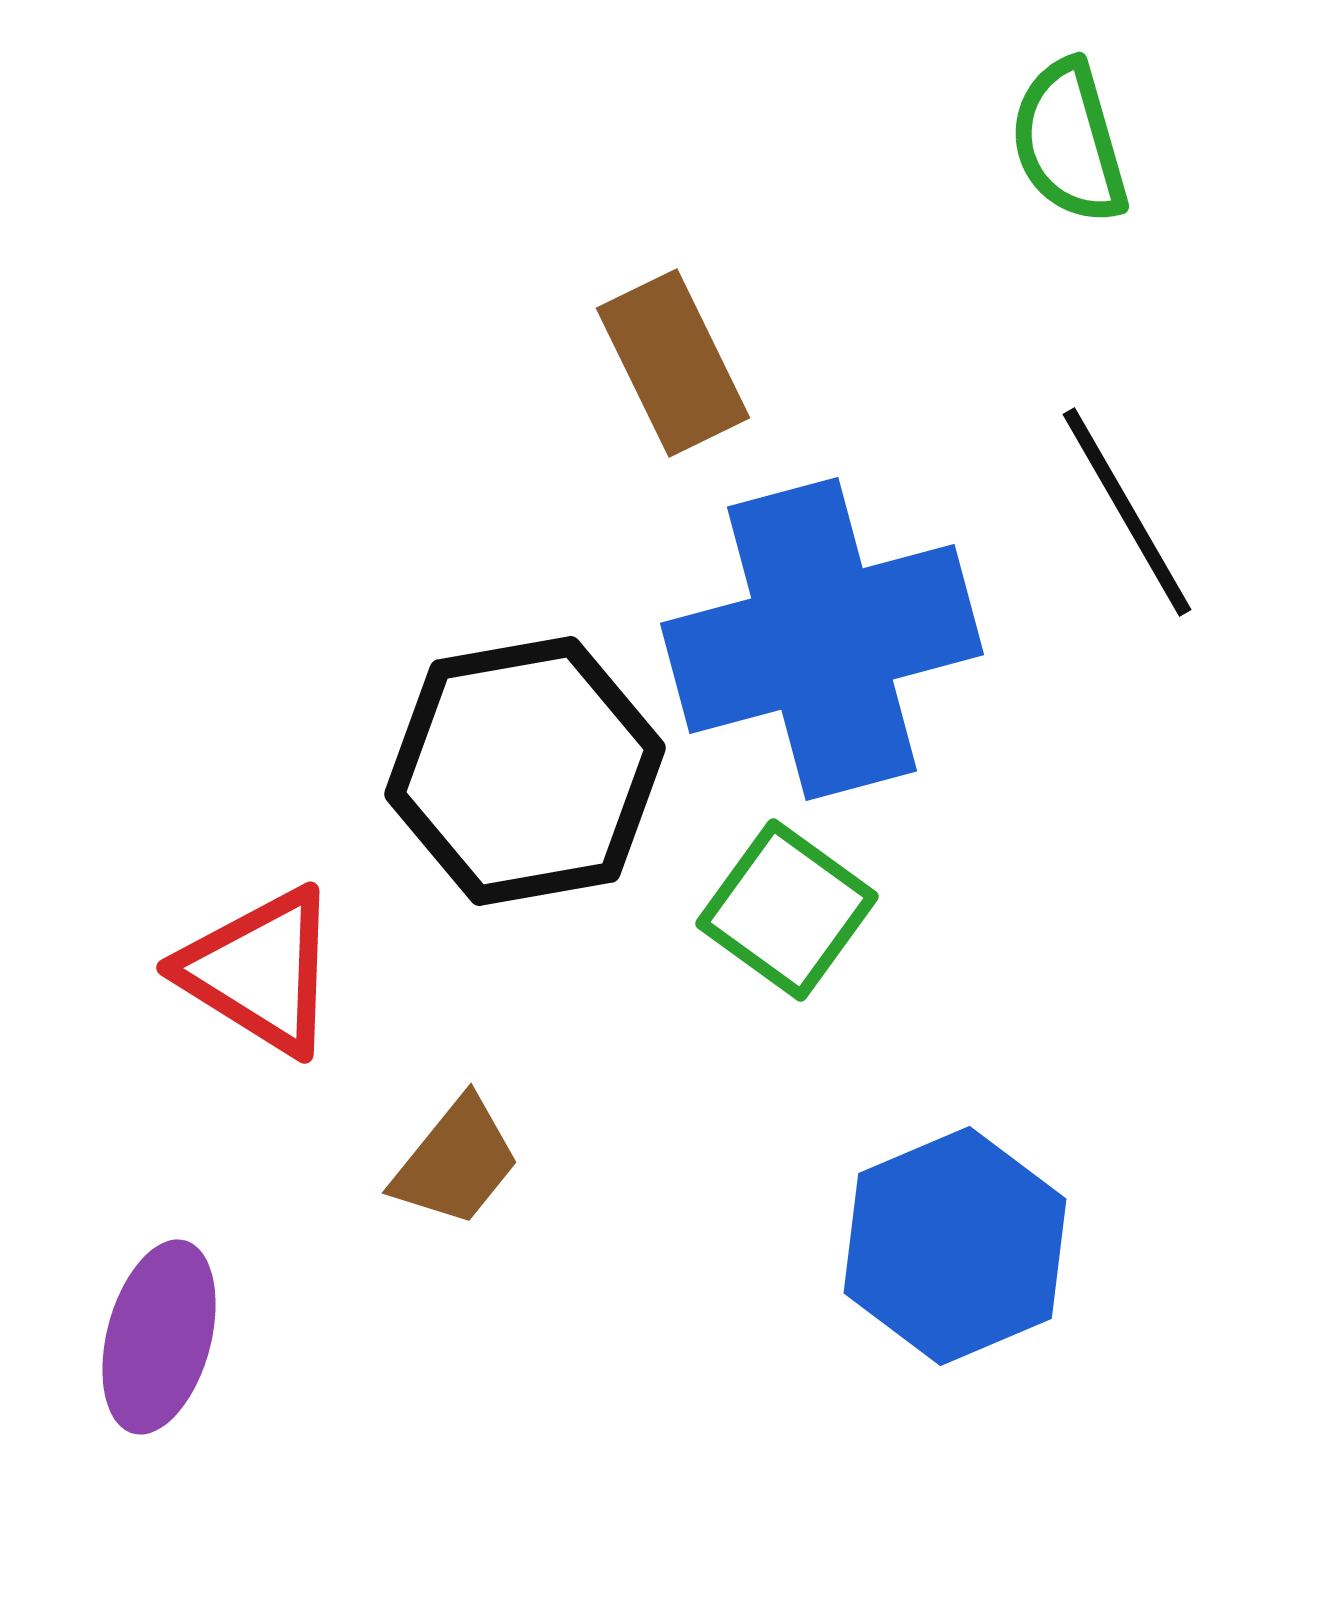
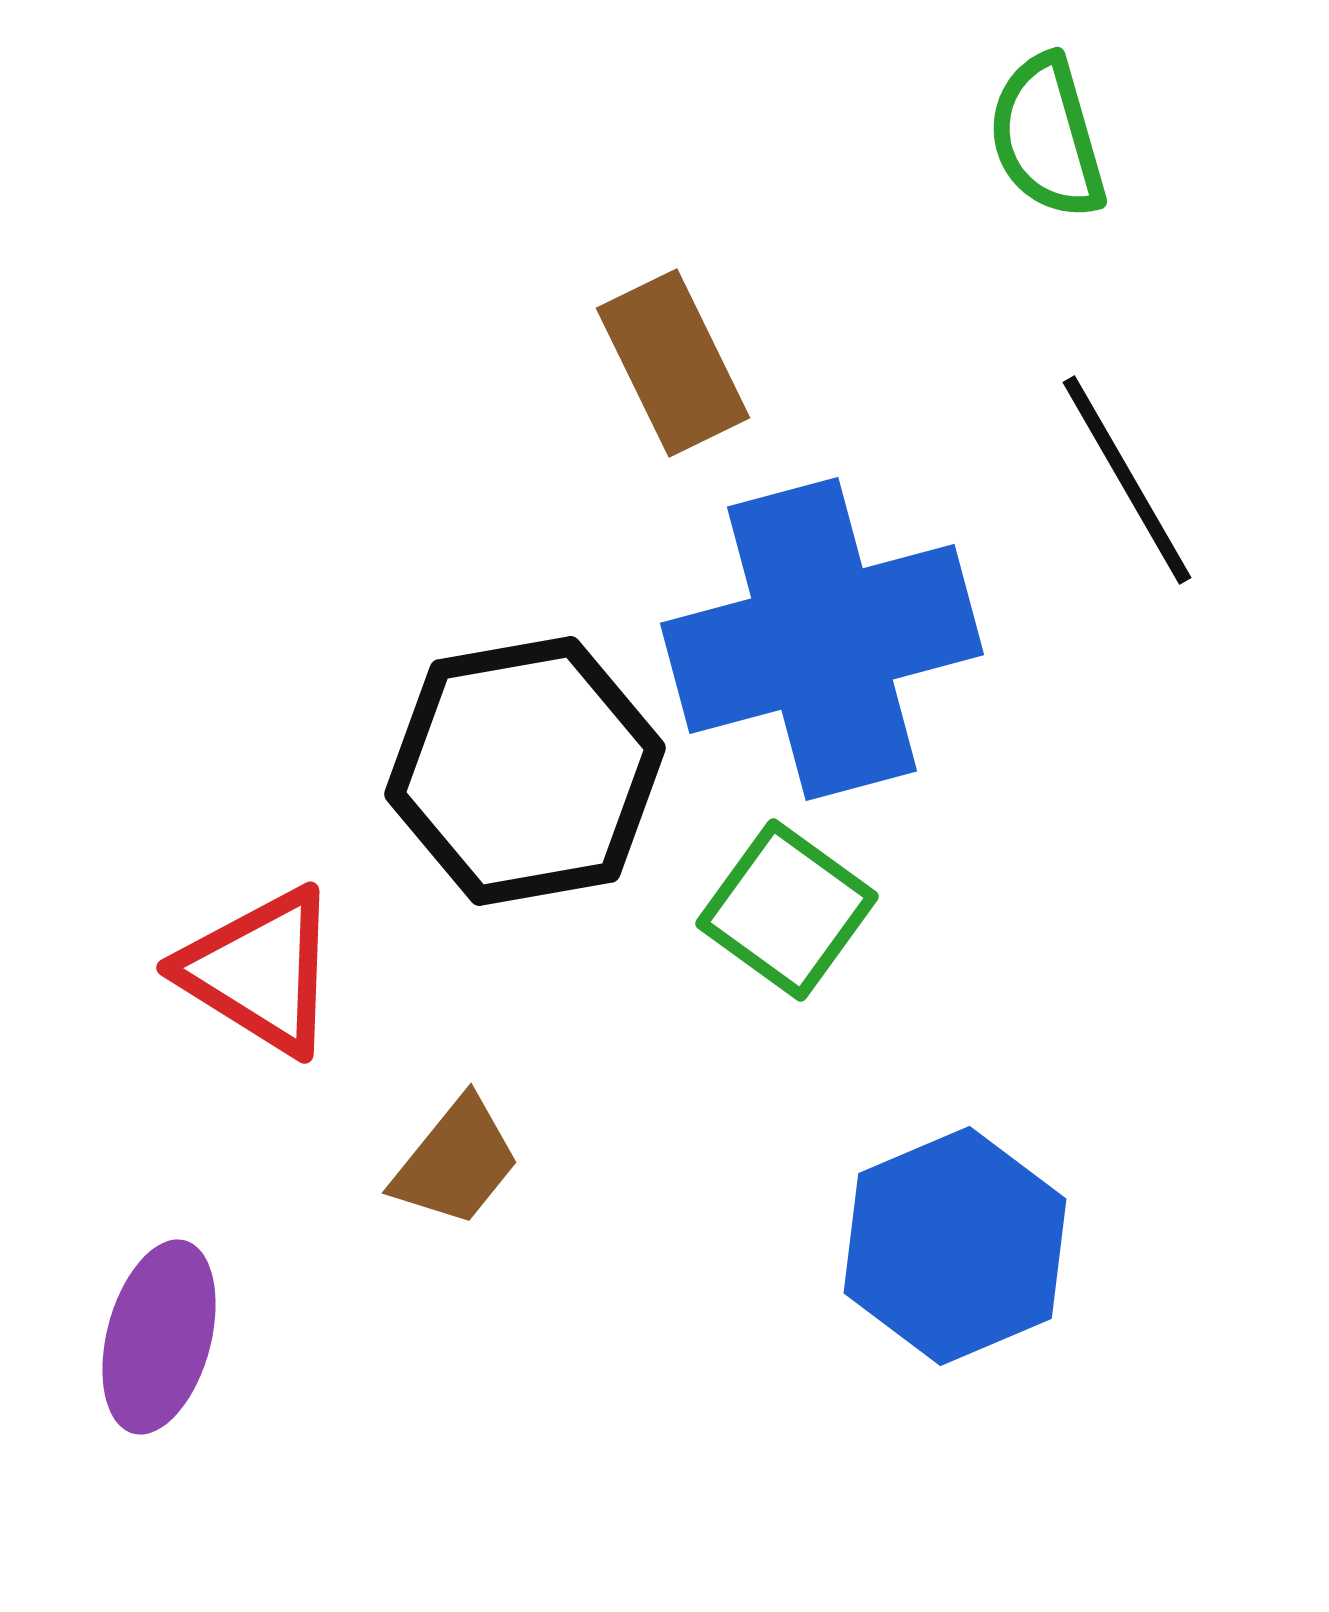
green semicircle: moved 22 px left, 5 px up
black line: moved 32 px up
